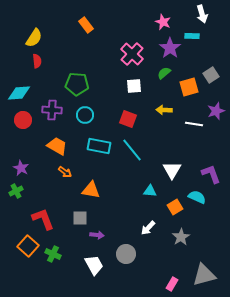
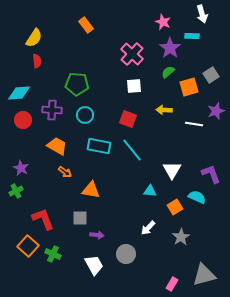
green semicircle at (164, 73): moved 4 px right, 1 px up
